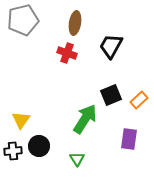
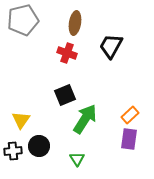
black square: moved 46 px left
orange rectangle: moved 9 px left, 15 px down
